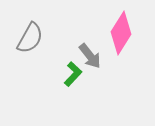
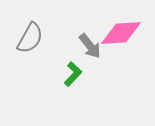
pink diamond: rotated 54 degrees clockwise
gray arrow: moved 10 px up
